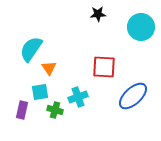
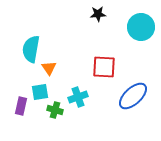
cyan semicircle: rotated 24 degrees counterclockwise
purple rectangle: moved 1 px left, 4 px up
